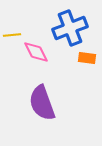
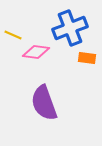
yellow line: moved 1 px right; rotated 30 degrees clockwise
pink diamond: rotated 56 degrees counterclockwise
purple semicircle: moved 2 px right
